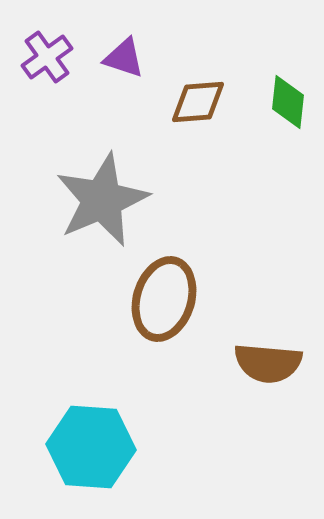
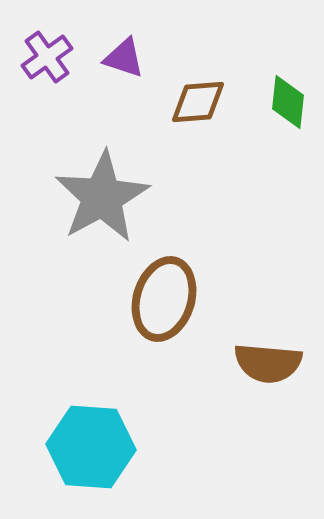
gray star: moved 3 px up; rotated 6 degrees counterclockwise
